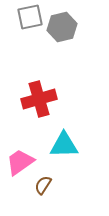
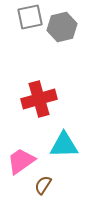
pink trapezoid: moved 1 px right, 1 px up
